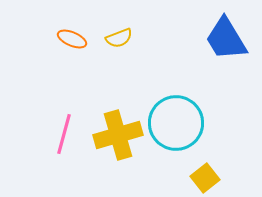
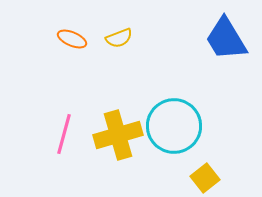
cyan circle: moved 2 px left, 3 px down
